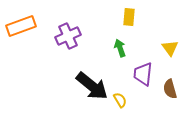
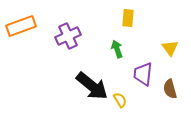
yellow rectangle: moved 1 px left, 1 px down
green arrow: moved 3 px left, 1 px down
